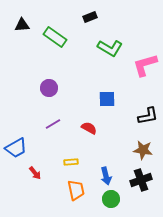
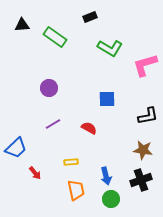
blue trapezoid: rotated 15 degrees counterclockwise
